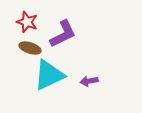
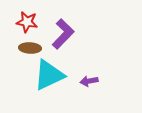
red star: rotated 10 degrees counterclockwise
purple L-shape: rotated 20 degrees counterclockwise
brown ellipse: rotated 15 degrees counterclockwise
